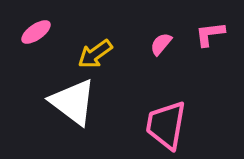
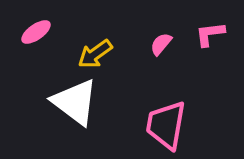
white triangle: moved 2 px right
